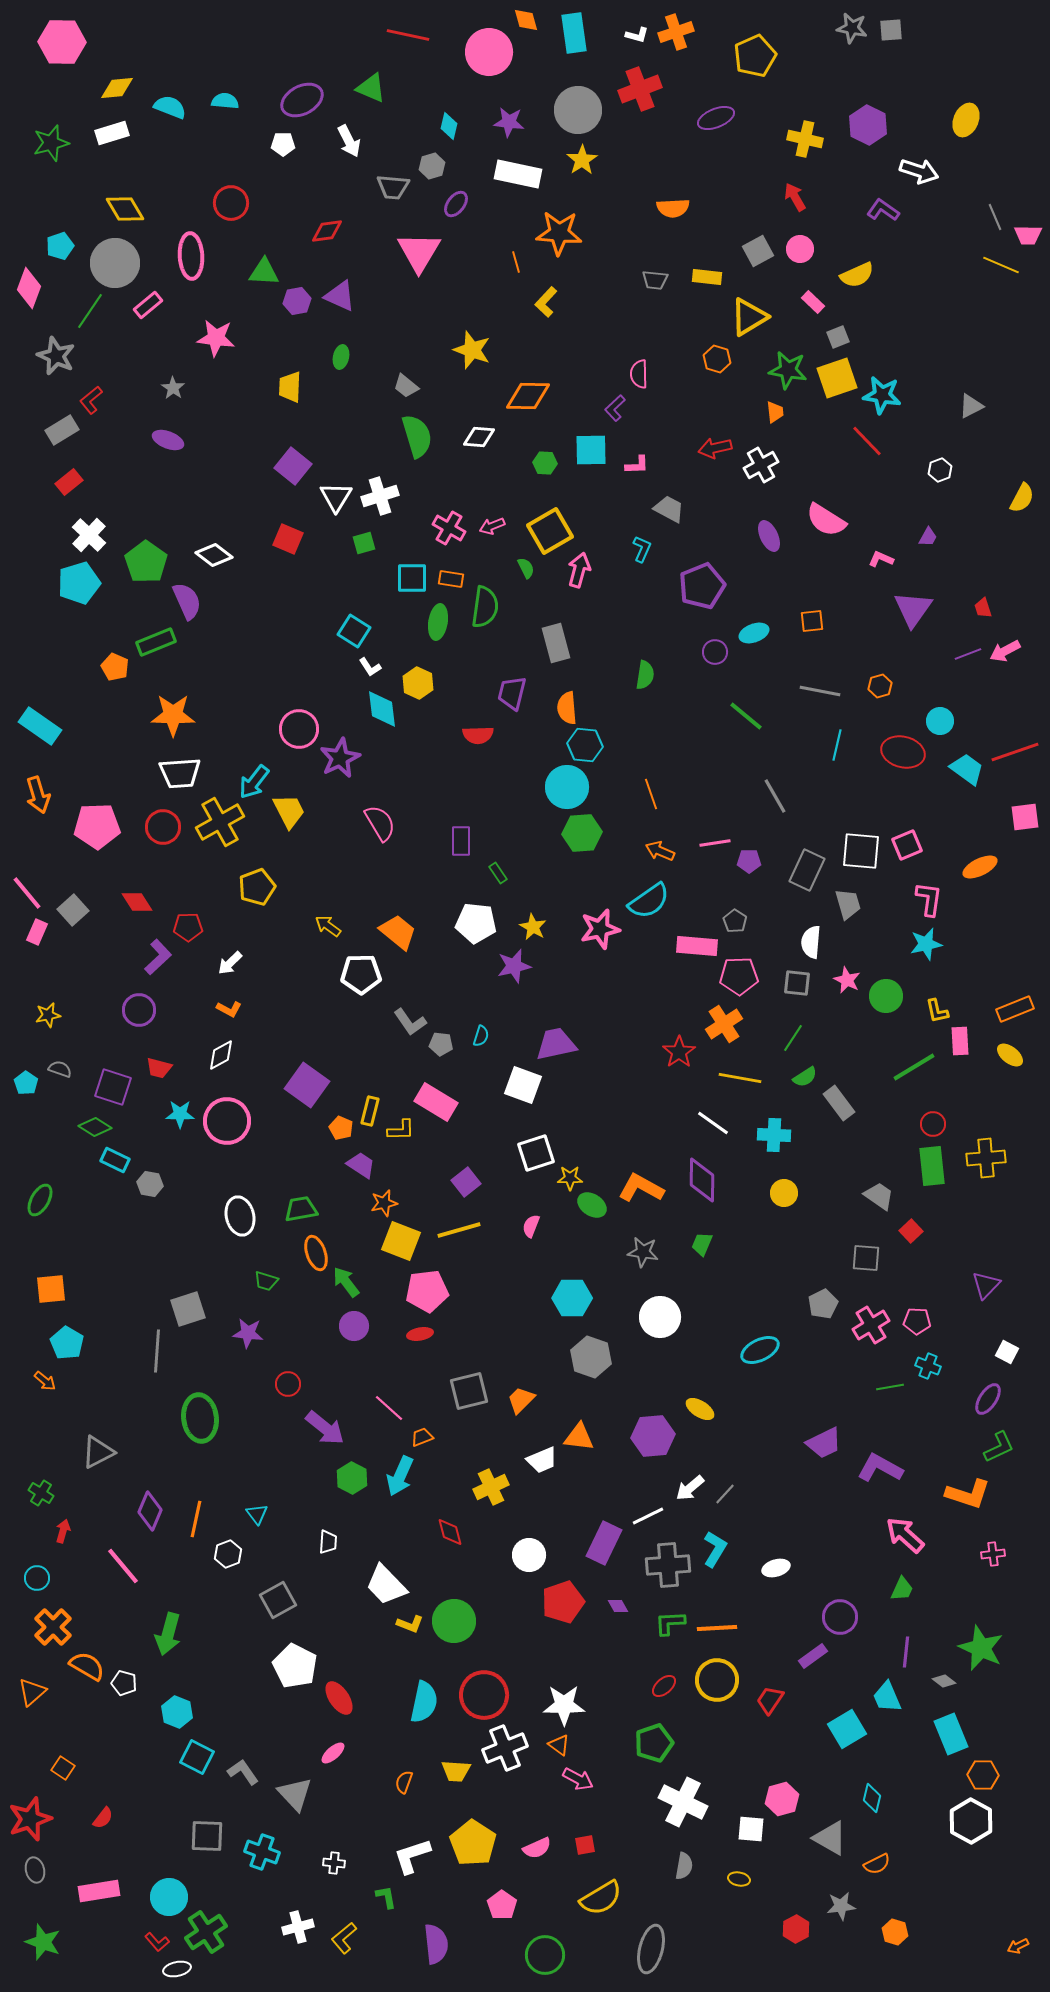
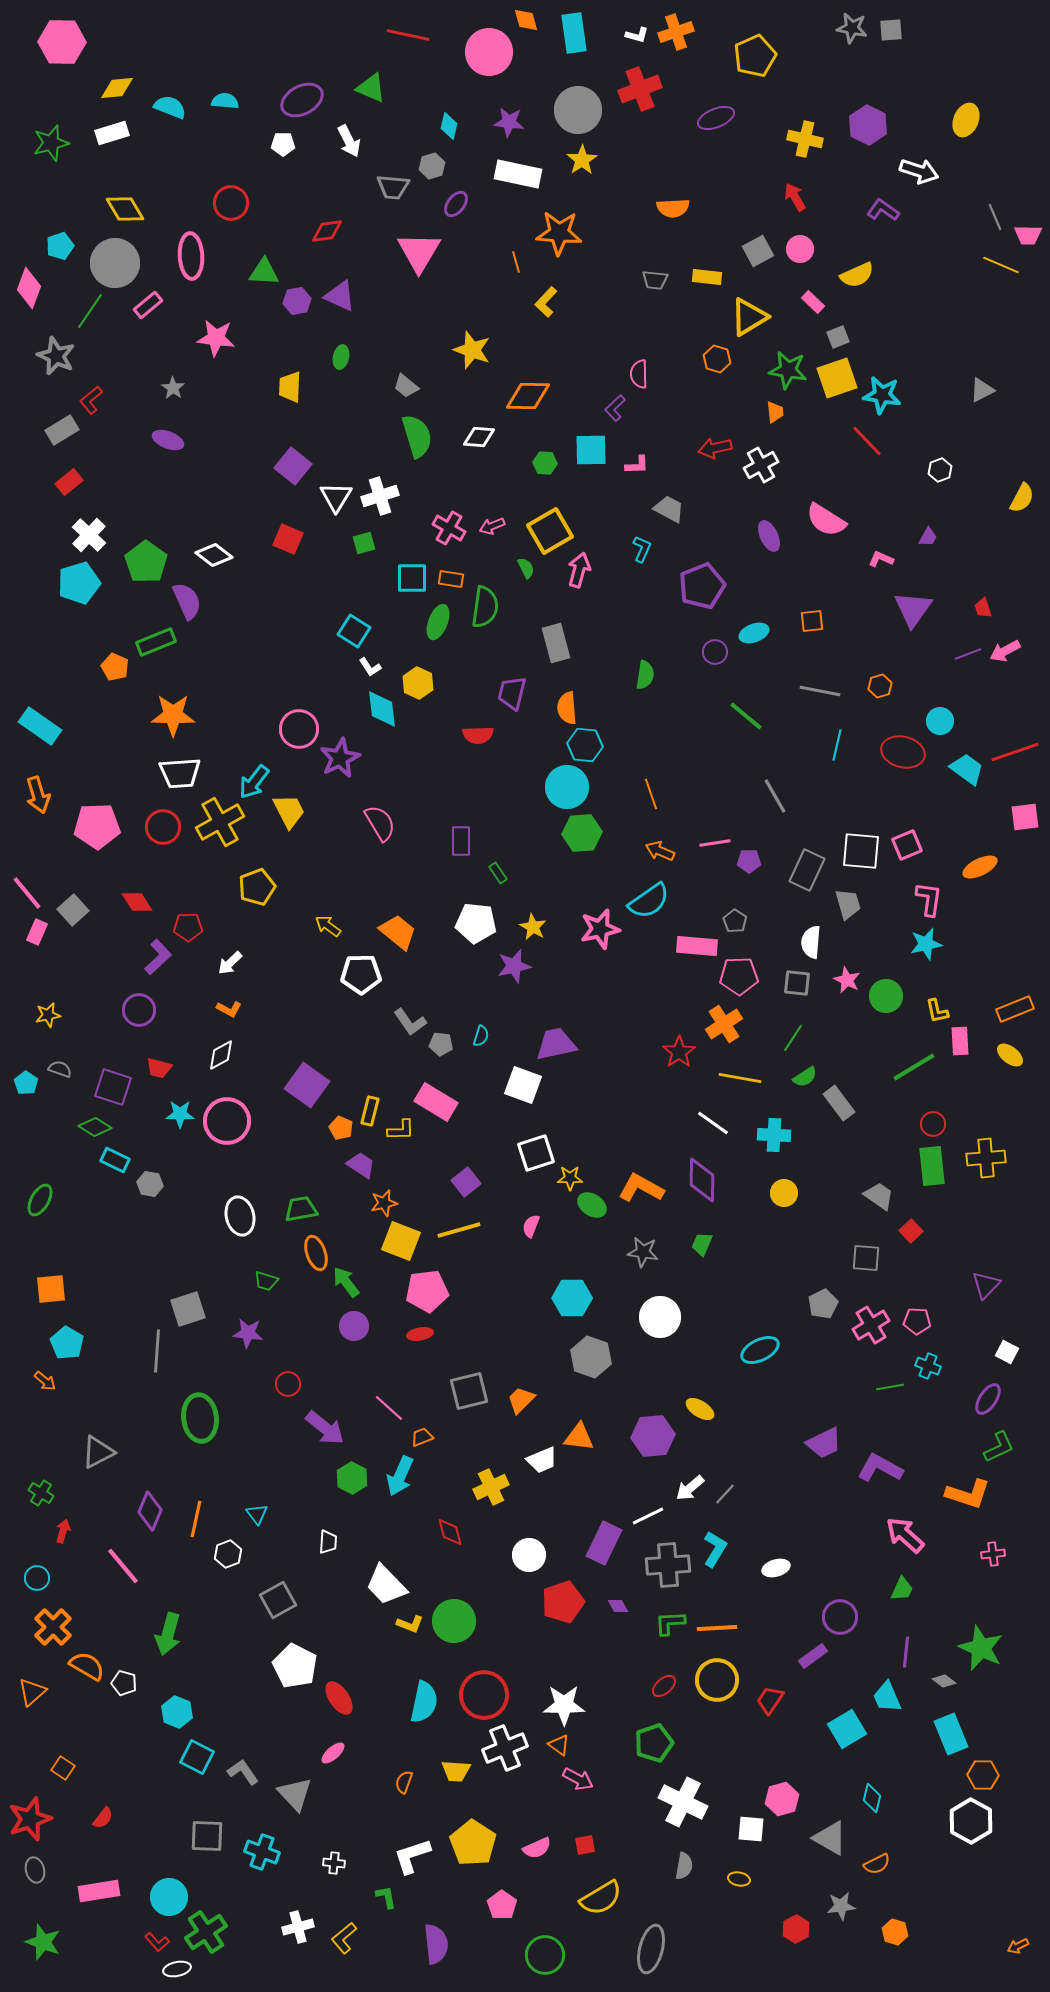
gray triangle at (971, 406): moved 11 px right, 16 px up
green ellipse at (438, 622): rotated 12 degrees clockwise
